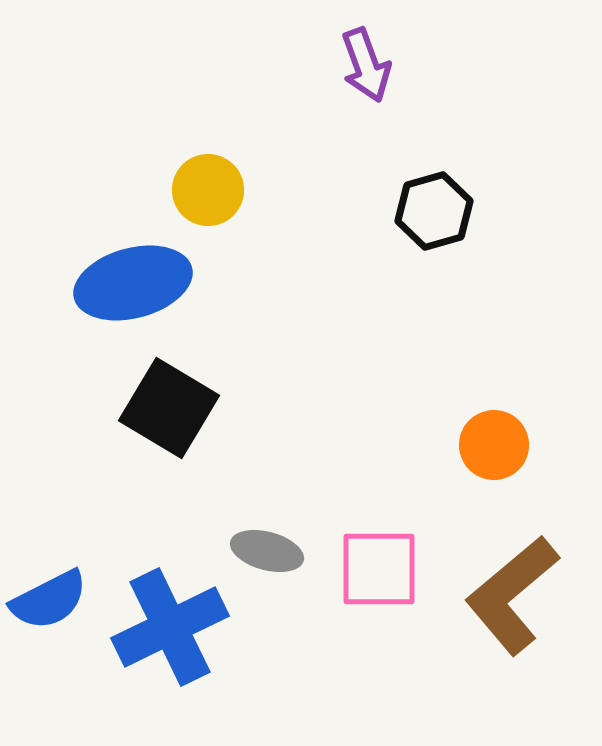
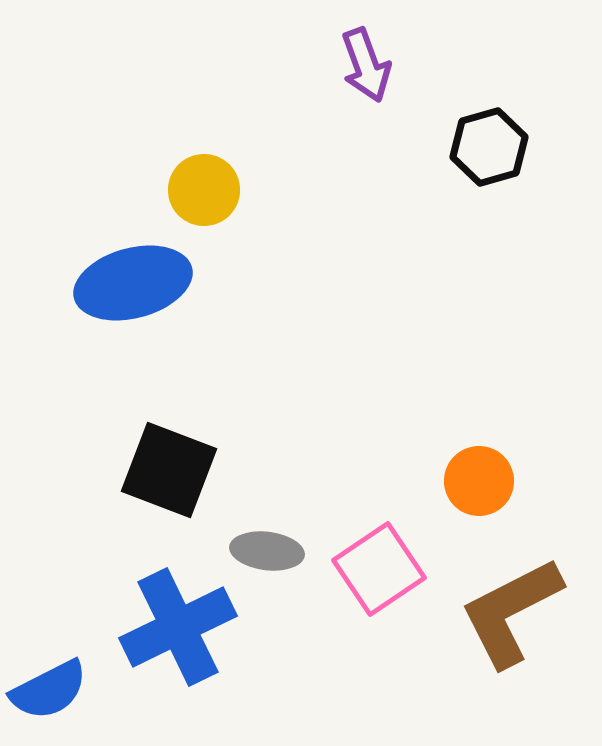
yellow circle: moved 4 px left
black hexagon: moved 55 px right, 64 px up
black square: moved 62 px down; rotated 10 degrees counterclockwise
orange circle: moved 15 px left, 36 px down
gray ellipse: rotated 8 degrees counterclockwise
pink square: rotated 34 degrees counterclockwise
brown L-shape: moved 1 px left, 17 px down; rotated 13 degrees clockwise
blue semicircle: moved 90 px down
blue cross: moved 8 px right
